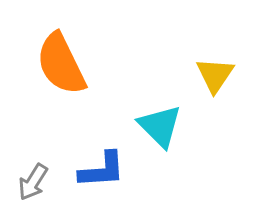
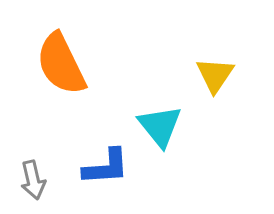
cyan triangle: rotated 6 degrees clockwise
blue L-shape: moved 4 px right, 3 px up
gray arrow: moved 2 px up; rotated 45 degrees counterclockwise
